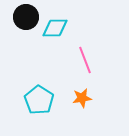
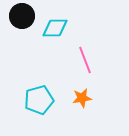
black circle: moved 4 px left, 1 px up
cyan pentagon: rotated 24 degrees clockwise
